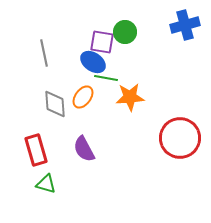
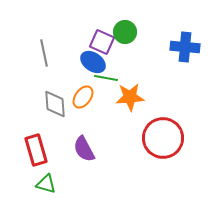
blue cross: moved 22 px down; rotated 20 degrees clockwise
purple square: rotated 15 degrees clockwise
red circle: moved 17 px left
